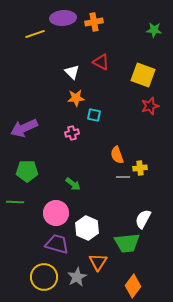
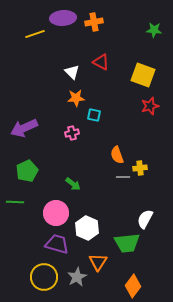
green pentagon: rotated 25 degrees counterclockwise
white semicircle: moved 2 px right
